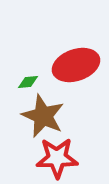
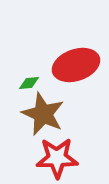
green diamond: moved 1 px right, 1 px down
brown star: moved 2 px up
